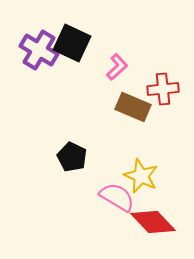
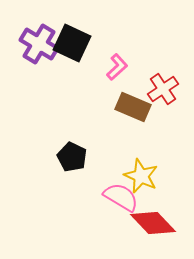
purple cross: moved 6 px up
red cross: rotated 28 degrees counterclockwise
pink semicircle: moved 4 px right
red diamond: moved 1 px down
